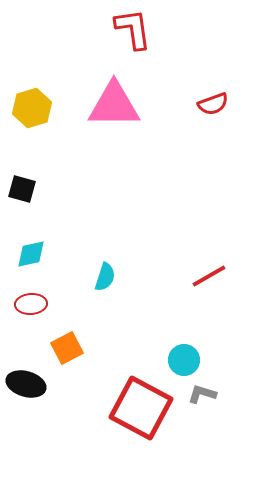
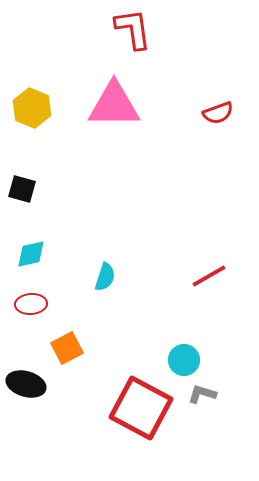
red semicircle: moved 5 px right, 9 px down
yellow hexagon: rotated 21 degrees counterclockwise
